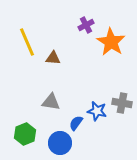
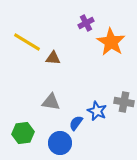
purple cross: moved 2 px up
yellow line: rotated 36 degrees counterclockwise
gray cross: moved 2 px right, 1 px up
blue star: rotated 12 degrees clockwise
green hexagon: moved 2 px left, 1 px up; rotated 15 degrees clockwise
